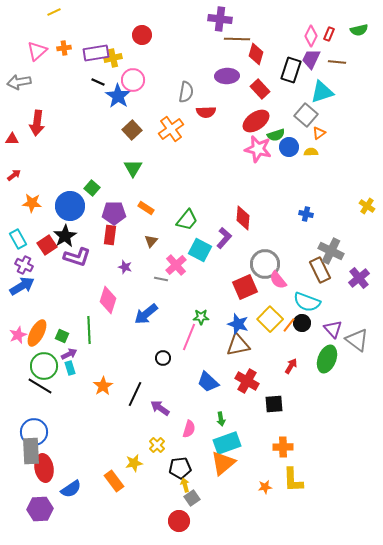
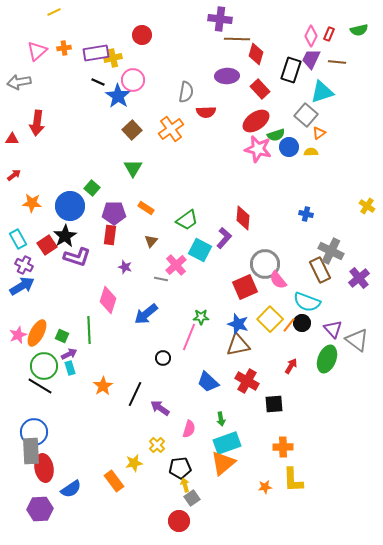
green trapezoid at (187, 220): rotated 15 degrees clockwise
